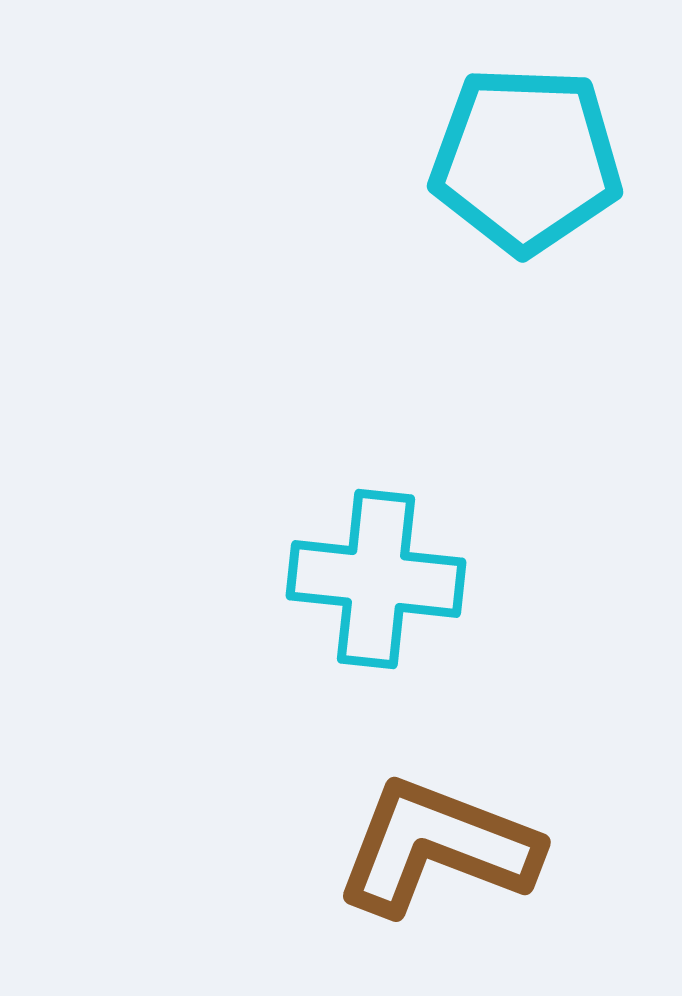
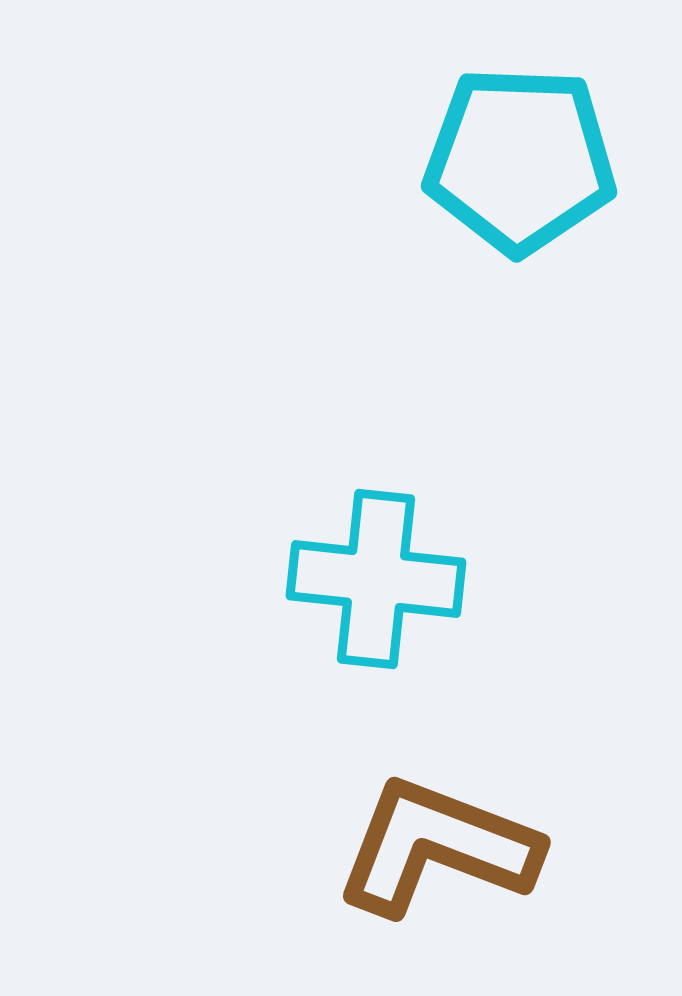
cyan pentagon: moved 6 px left
